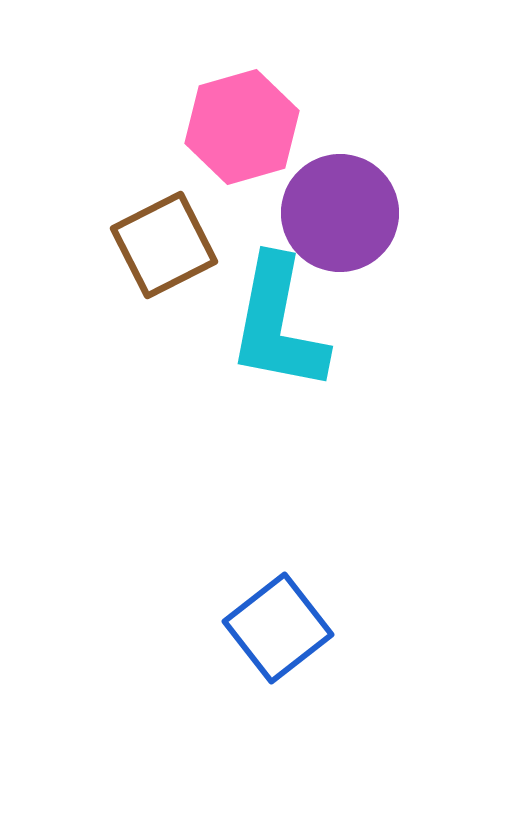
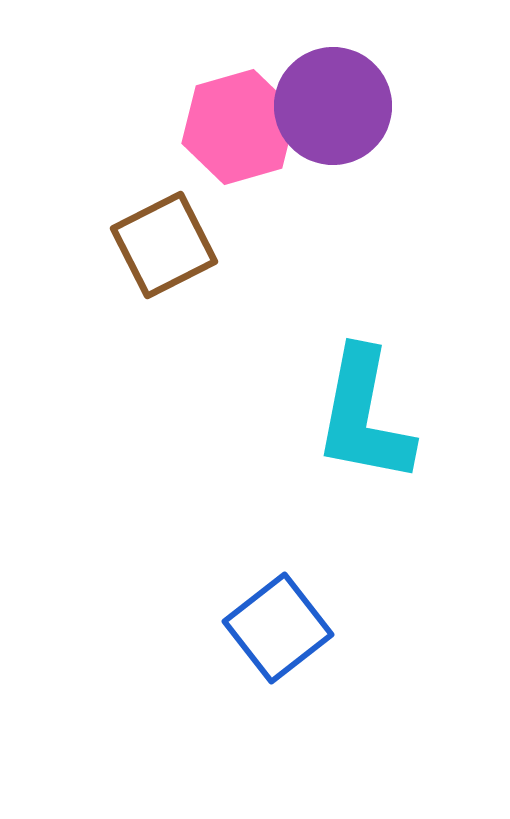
pink hexagon: moved 3 px left
purple circle: moved 7 px left, 107 px up
cyan L-shape: moved 86 px right, 92 px down
